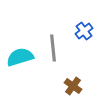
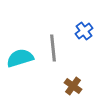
cyan semicircle: moved 1 px down
